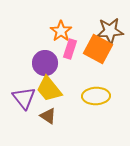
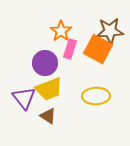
yellow trapezoid: rotated 72 degrees counterclockwise
